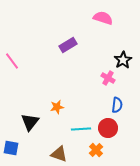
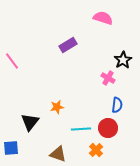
blue square: rotated 14 degrees counterclockwise
brown triangle: moved 1 px left
